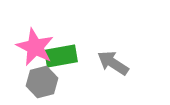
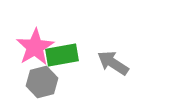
pink star: rotated 15 degrees clockwise
green rectangle: moved 1 px right, 1 px up
